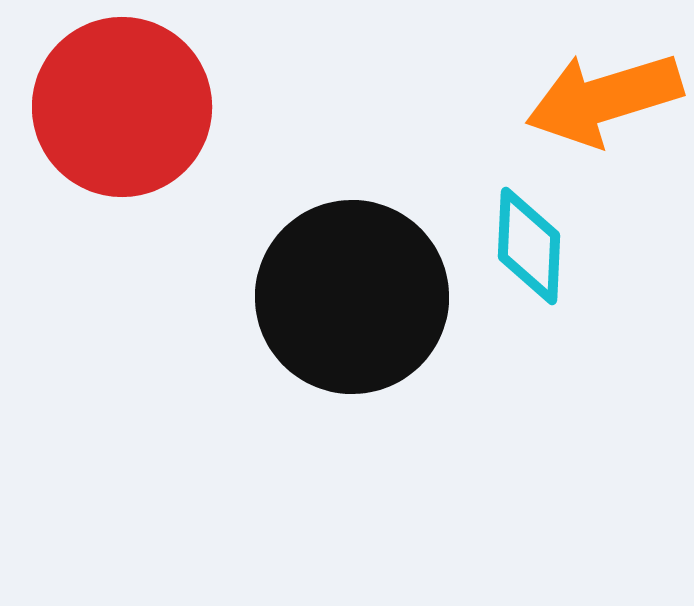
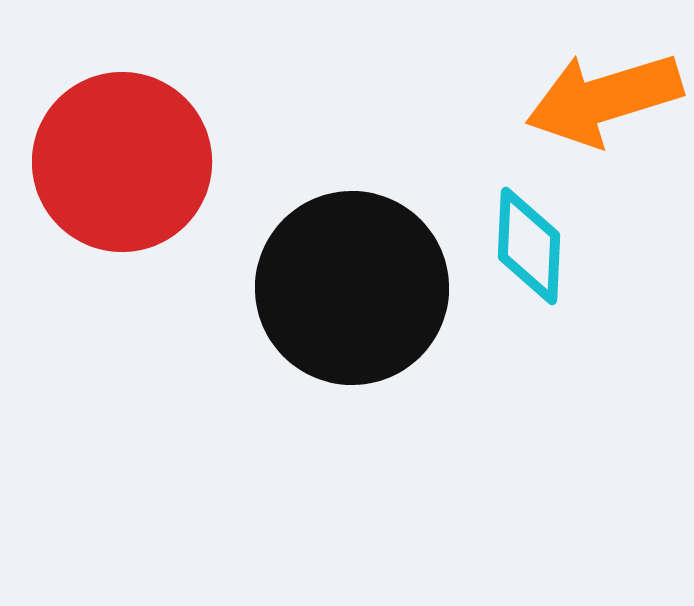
red circle: moved 55 px down
black circle: moved 9 px up
